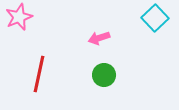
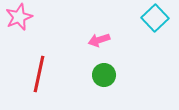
pink arrow: moved 2 px down
